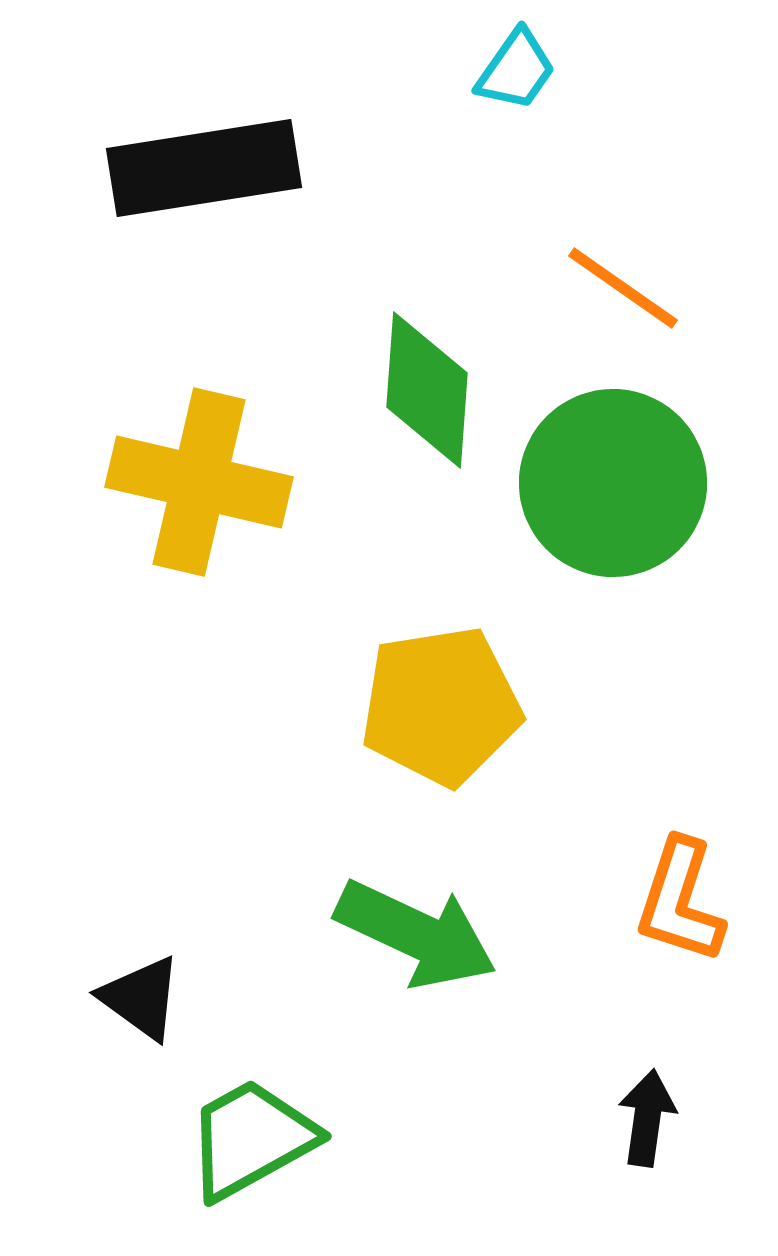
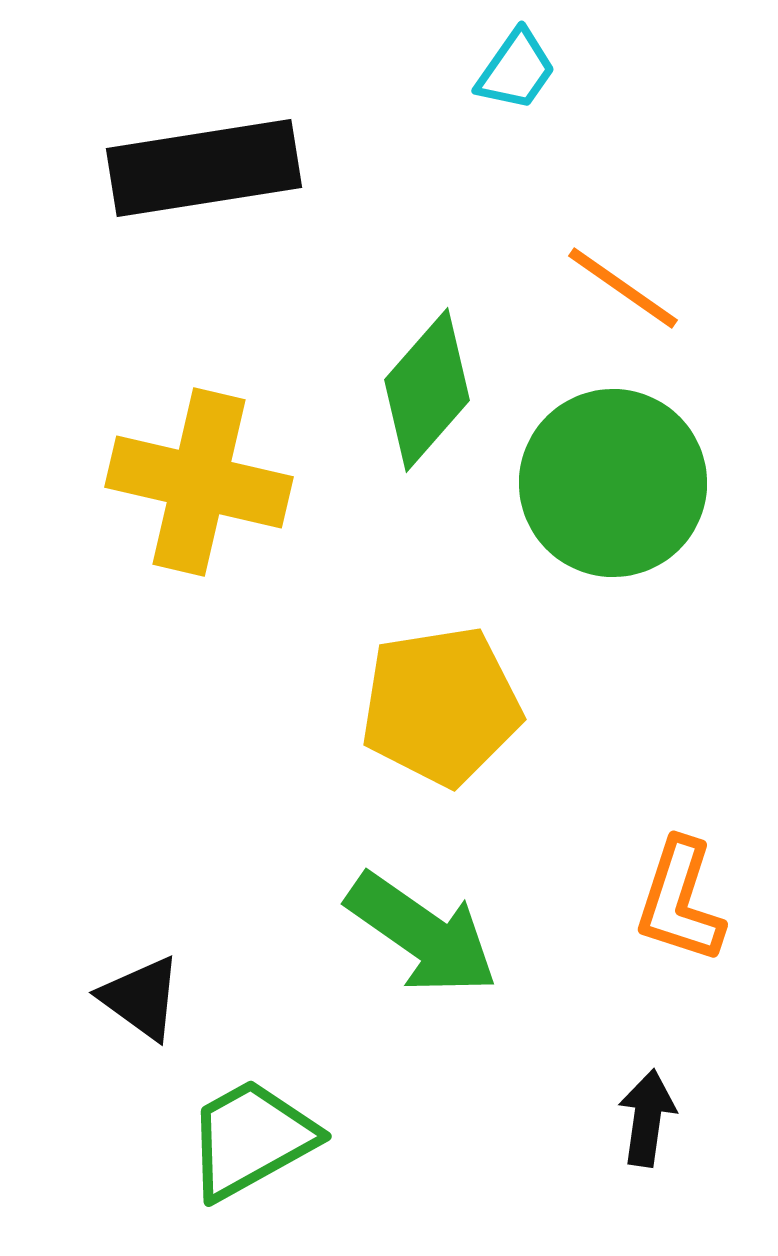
green diamond: rotated 37 degrees clockwise
green arrow: moved 6 px right; rotated 10 degrees clockwise
